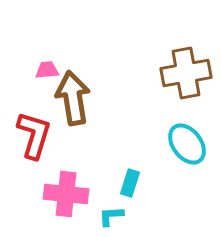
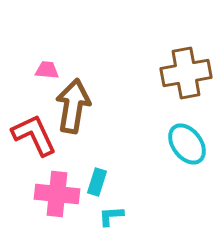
pink trapezoid: rotated 10 degrees clockwise
brown arrow: moved 8 px down; rotated 18 degrees clockwise
red L-shape: rotated 42 degrees counterclockwise
cyan rectangle: moved 33 px left, 1 px up
pink cross: moved 9 px left
